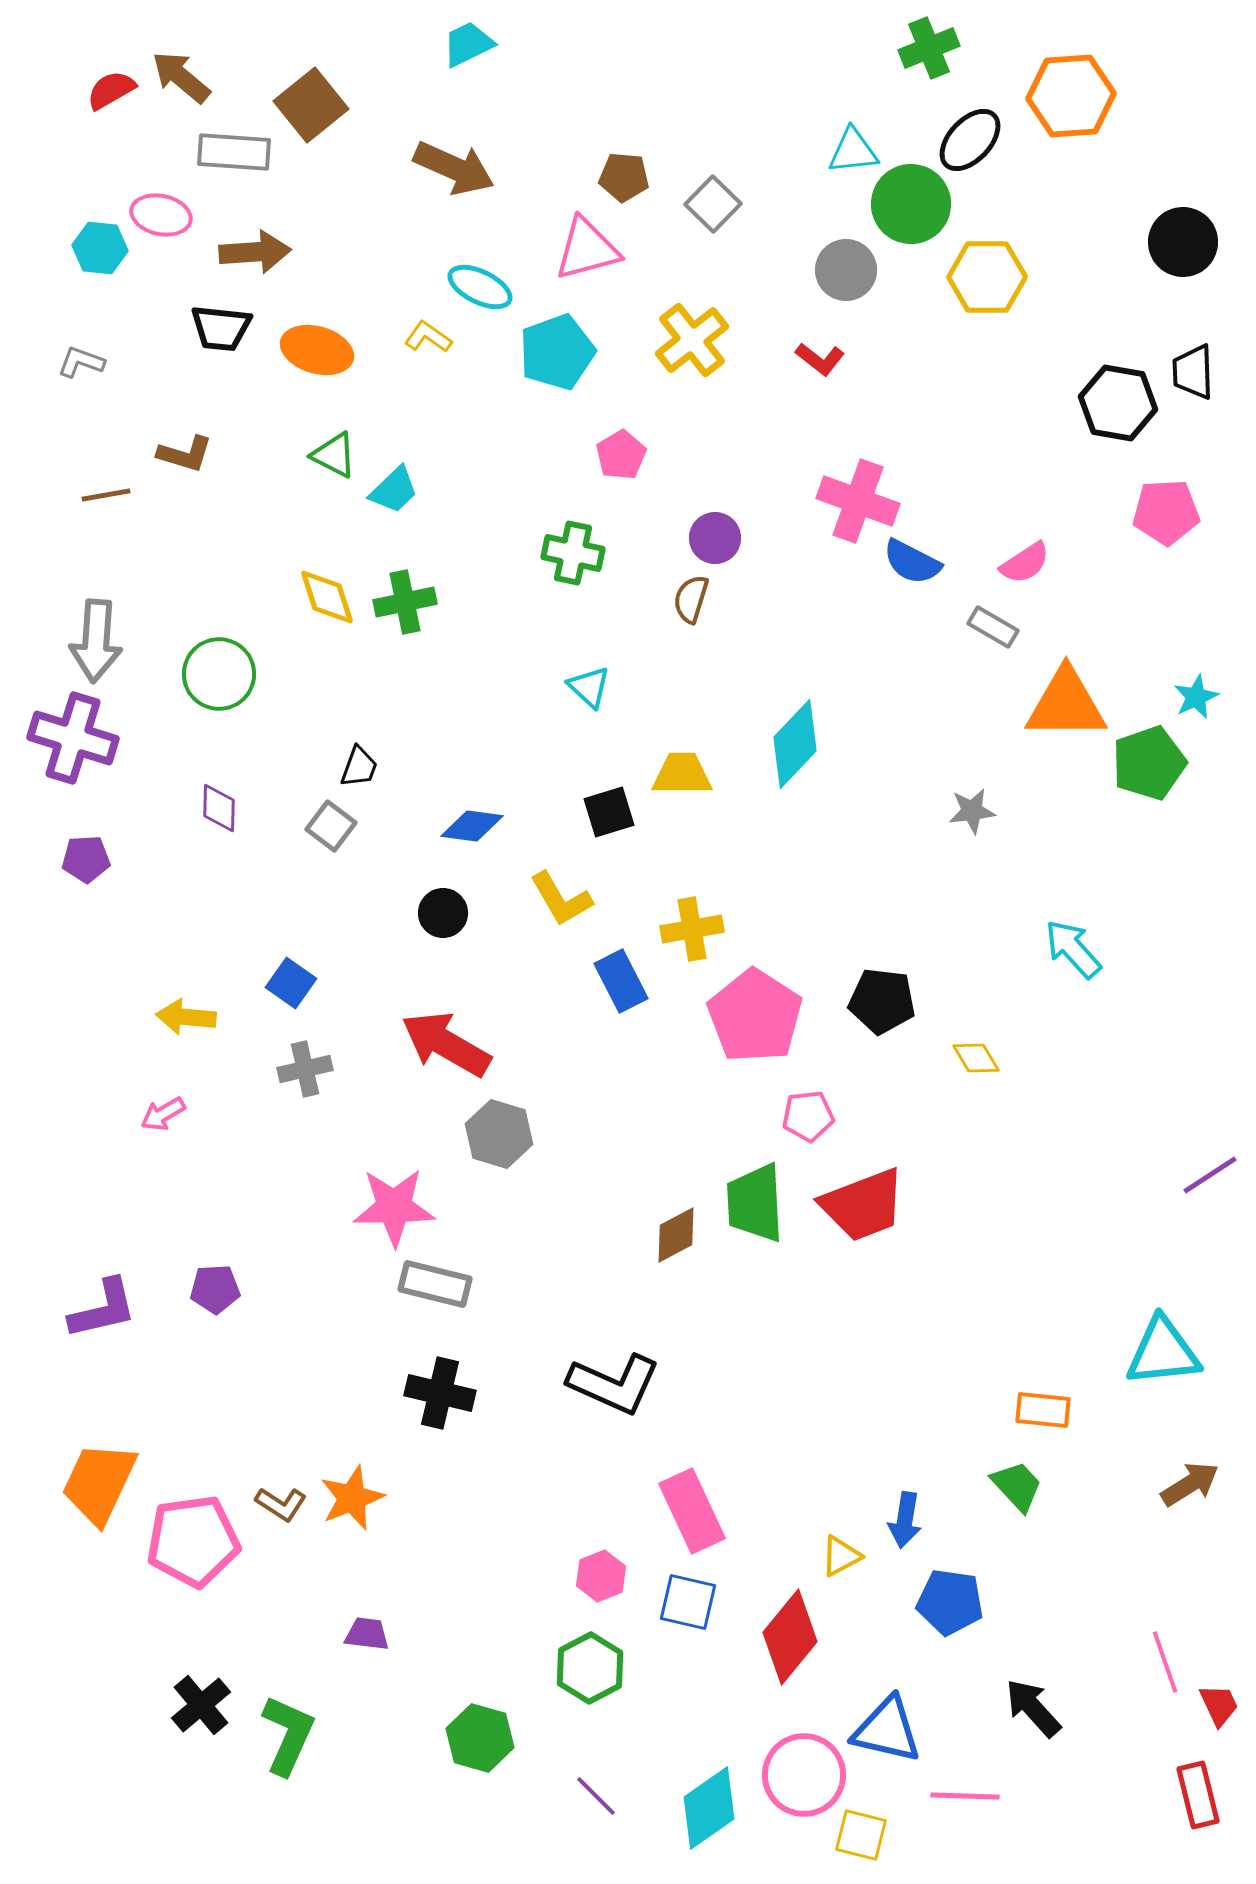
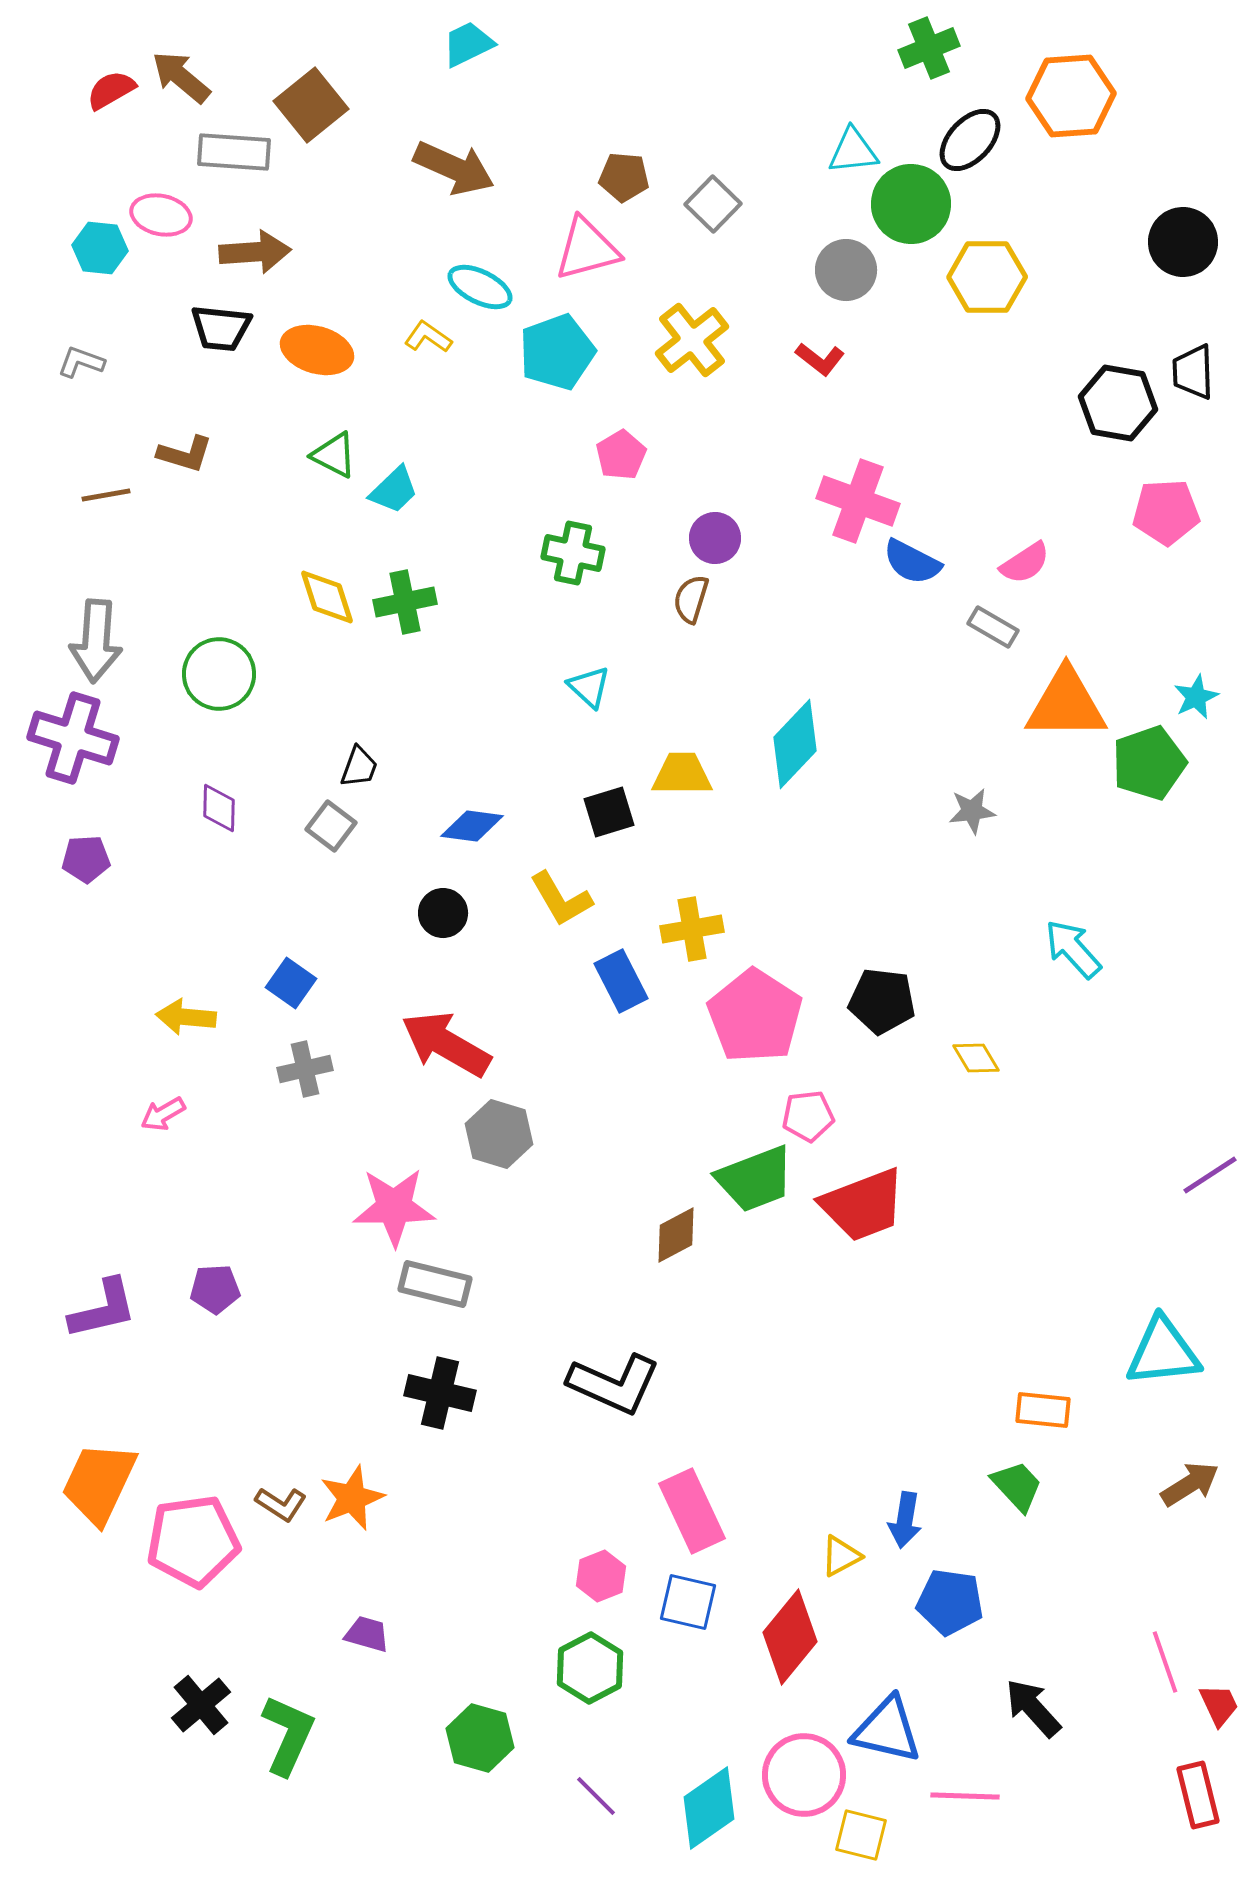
green trapezoid at (755, 1203): moved 24 px up; rotated 108 degrees counterclockwise
purple trapezoid at (367, 1634): rotated 9 degrees clockwise
